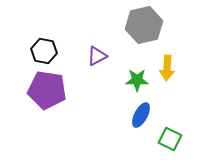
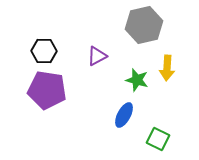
black hexagon: rotated 10 degrees counterclockwise
green star: rotated 15 degrees clockwise
blue ellipse: moved 17 px left
green square: moved 12 px left
